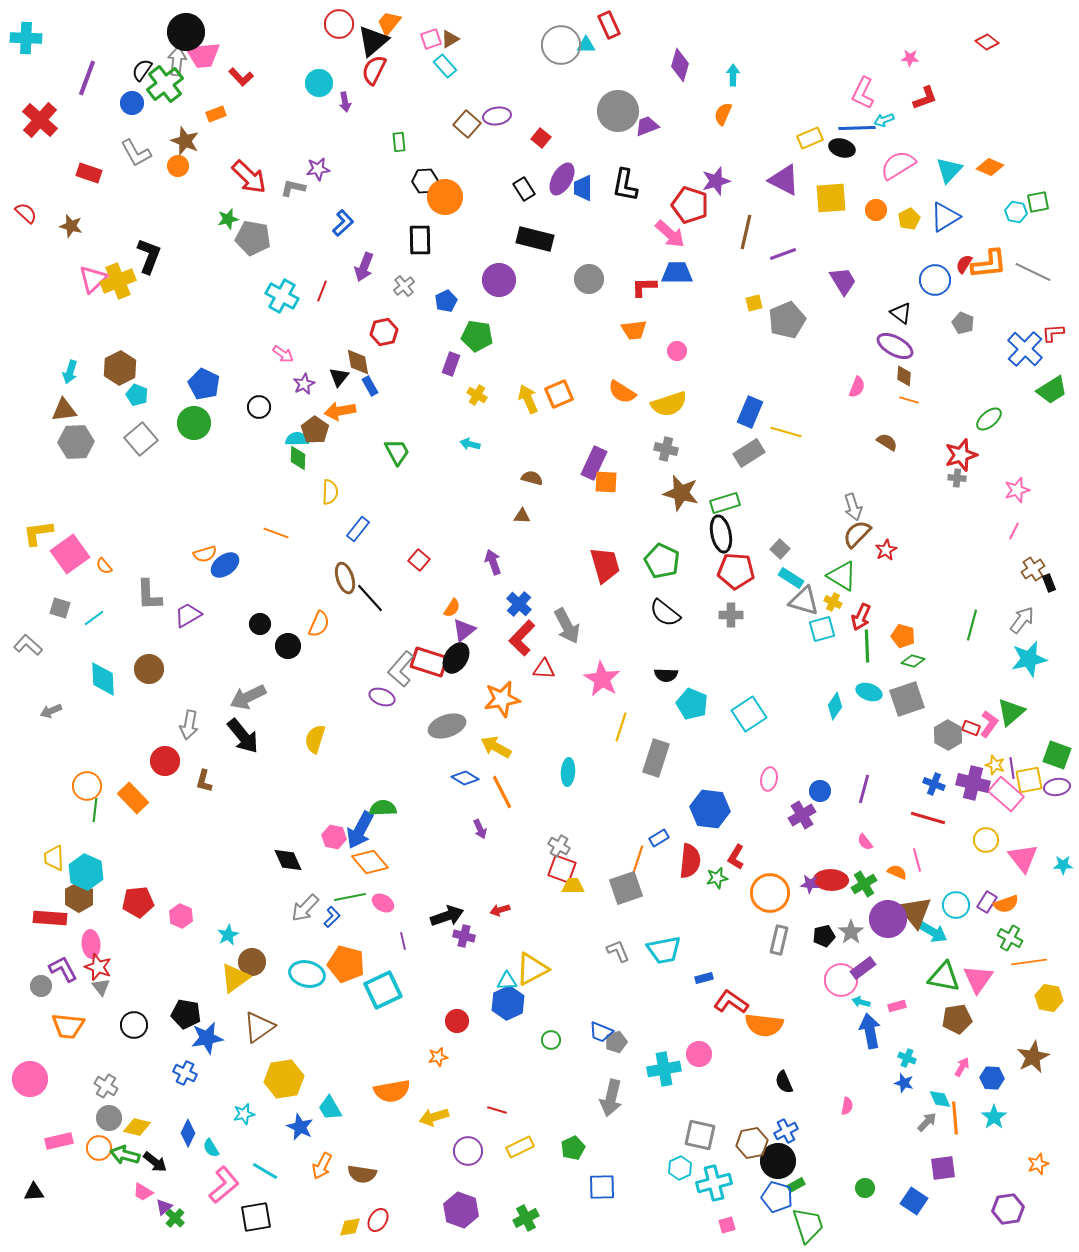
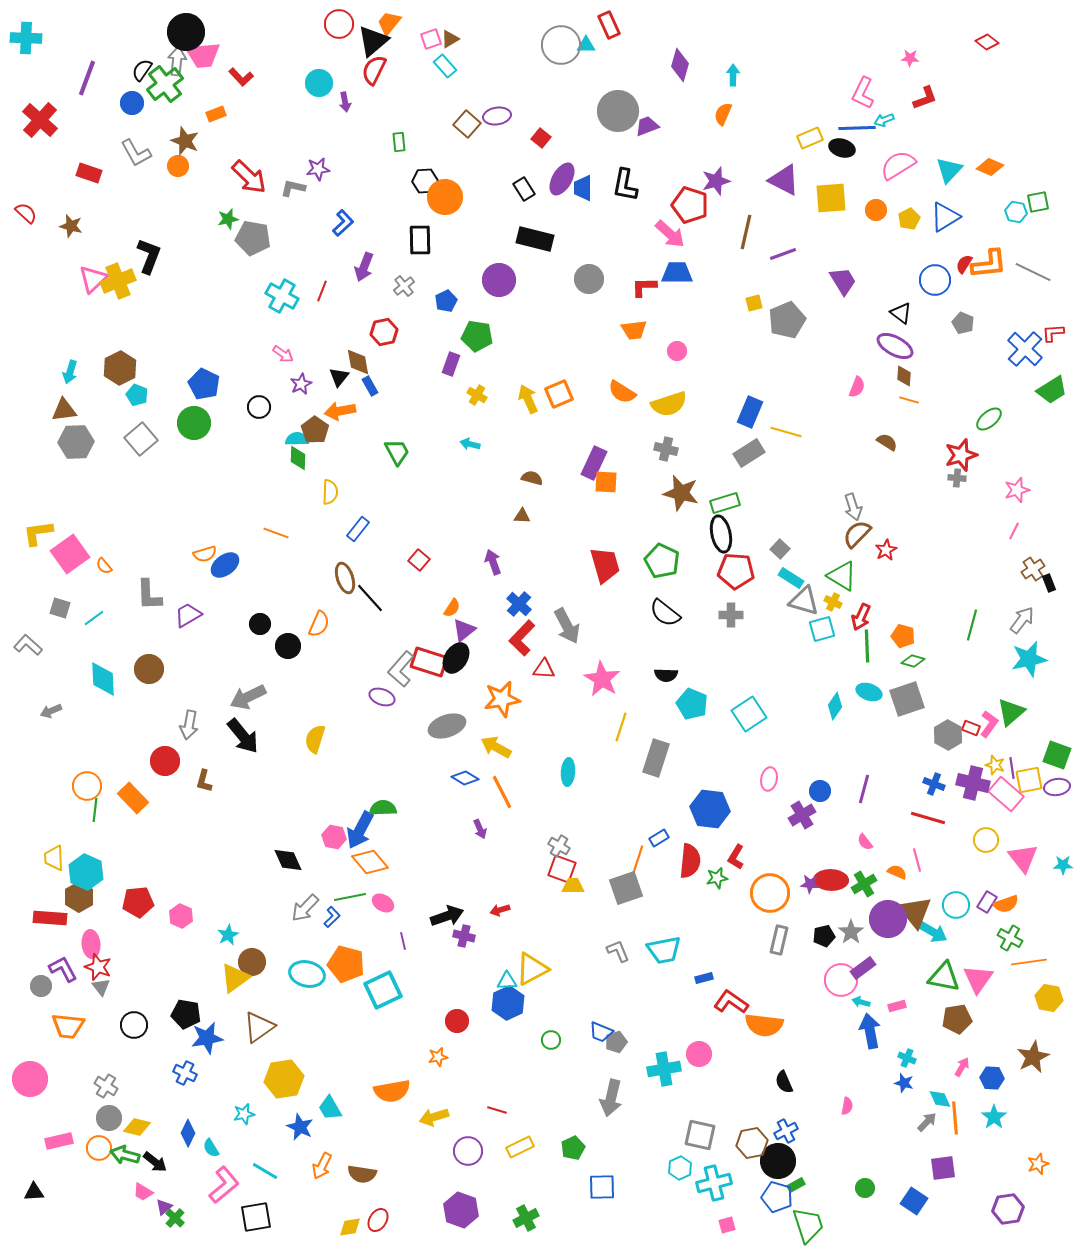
purple star at (304, 384): moved 3 px left
